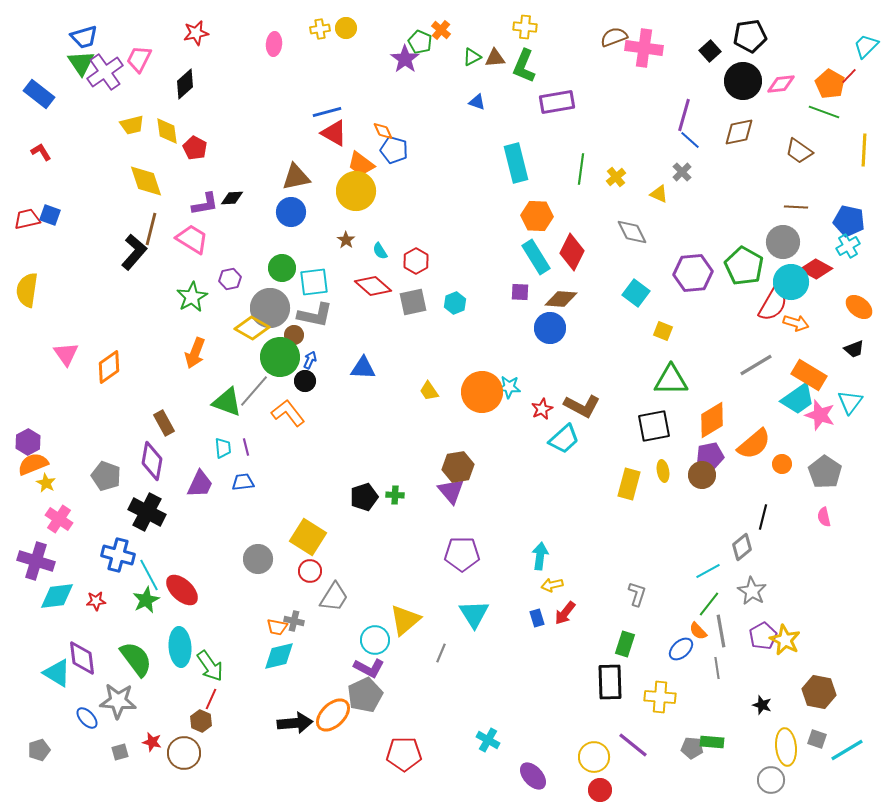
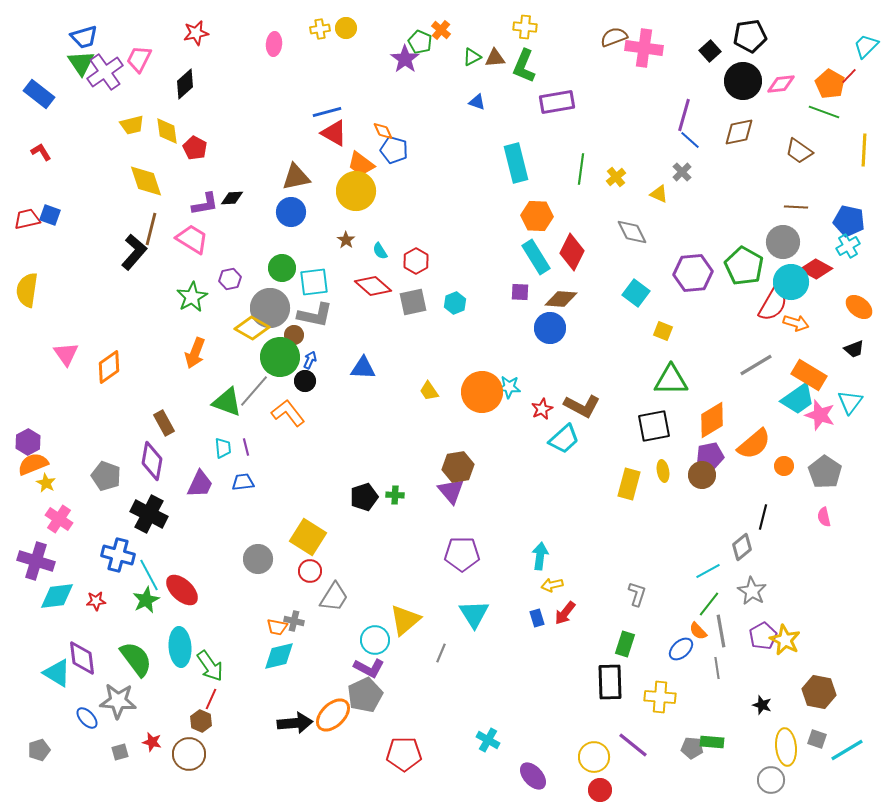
orange circle at (782, 464): moved 2 px right, 2 px down
black cross at (147, 512): moved 2 px right, 2 px down
brown circle at (184, 753): moved 5 px right, 1 px down
